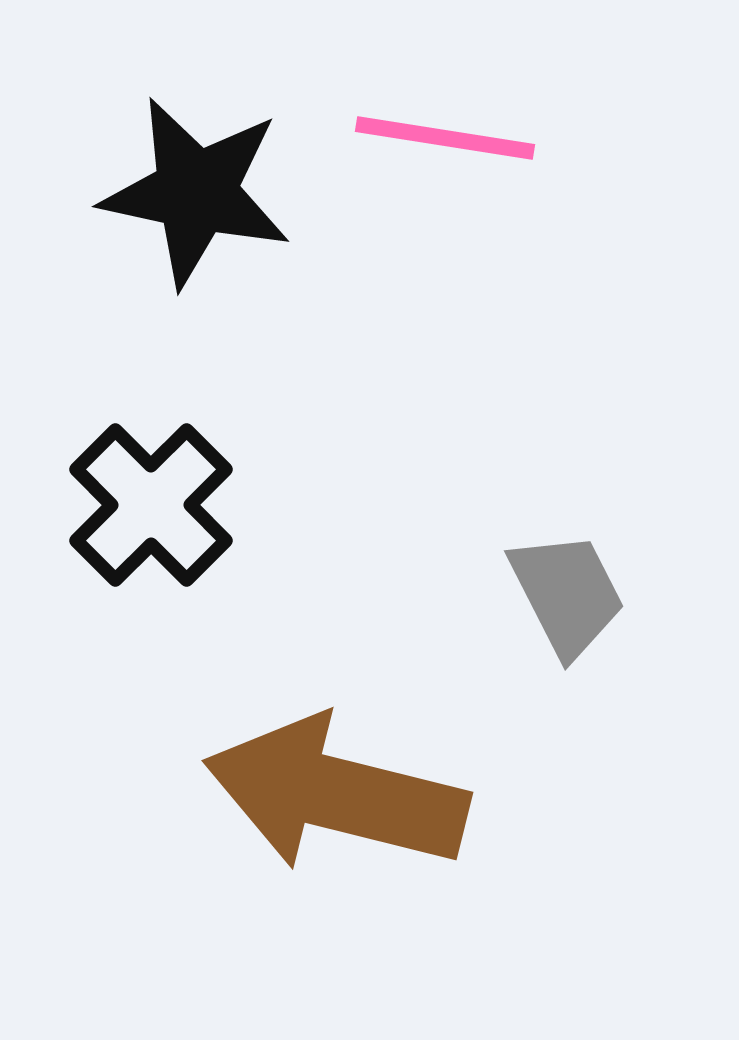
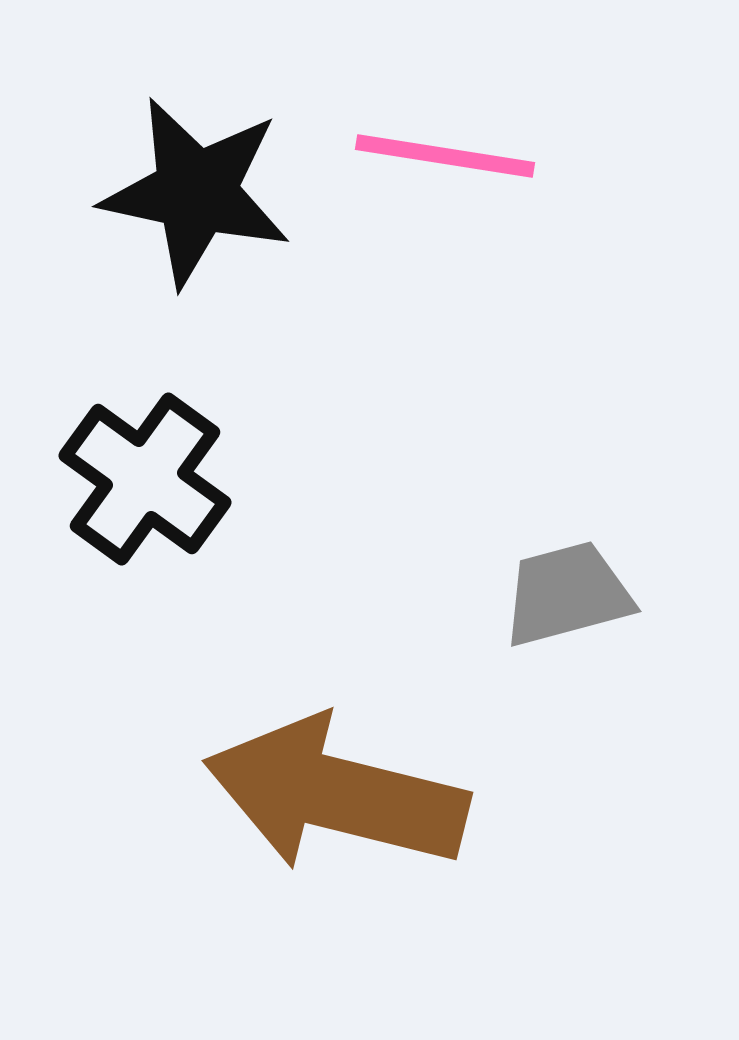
pink line: moved 18 px down
black cross: moved 6 px left, 26 px up; rotated 9 degrees counterclockwise
gray trapezoid: rotated 78 degrees counterclockwise
